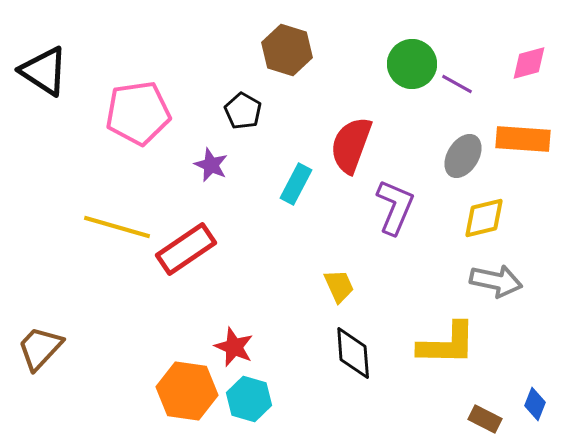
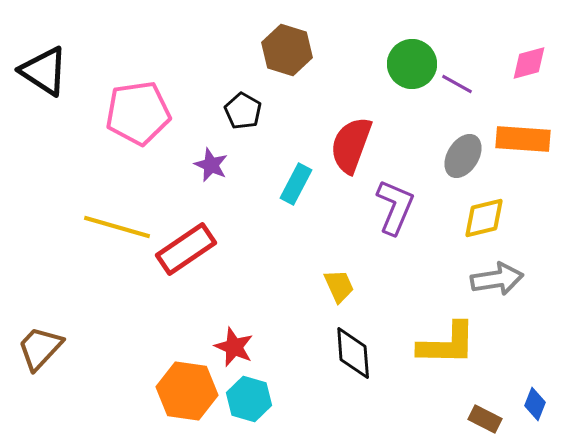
gray arrow: moved 1 px right, 2 px up; rotated 21 degrees counterclockwise
